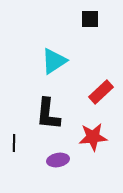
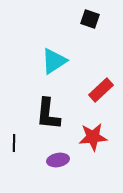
black square: rotated 18 degrees clockwise
red rectangle: moved 2 px up
